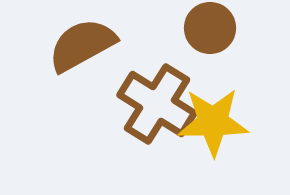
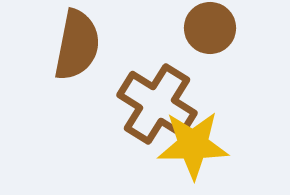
brown semicircle: moved 5 px left; rotated 130 degrees clockwise
yellow star: moved 20 px left, 23 px down
